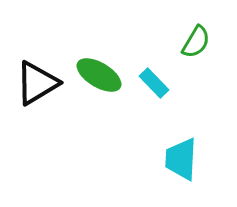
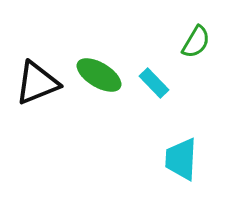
black triangle: rotated 9 degrees clockwise
